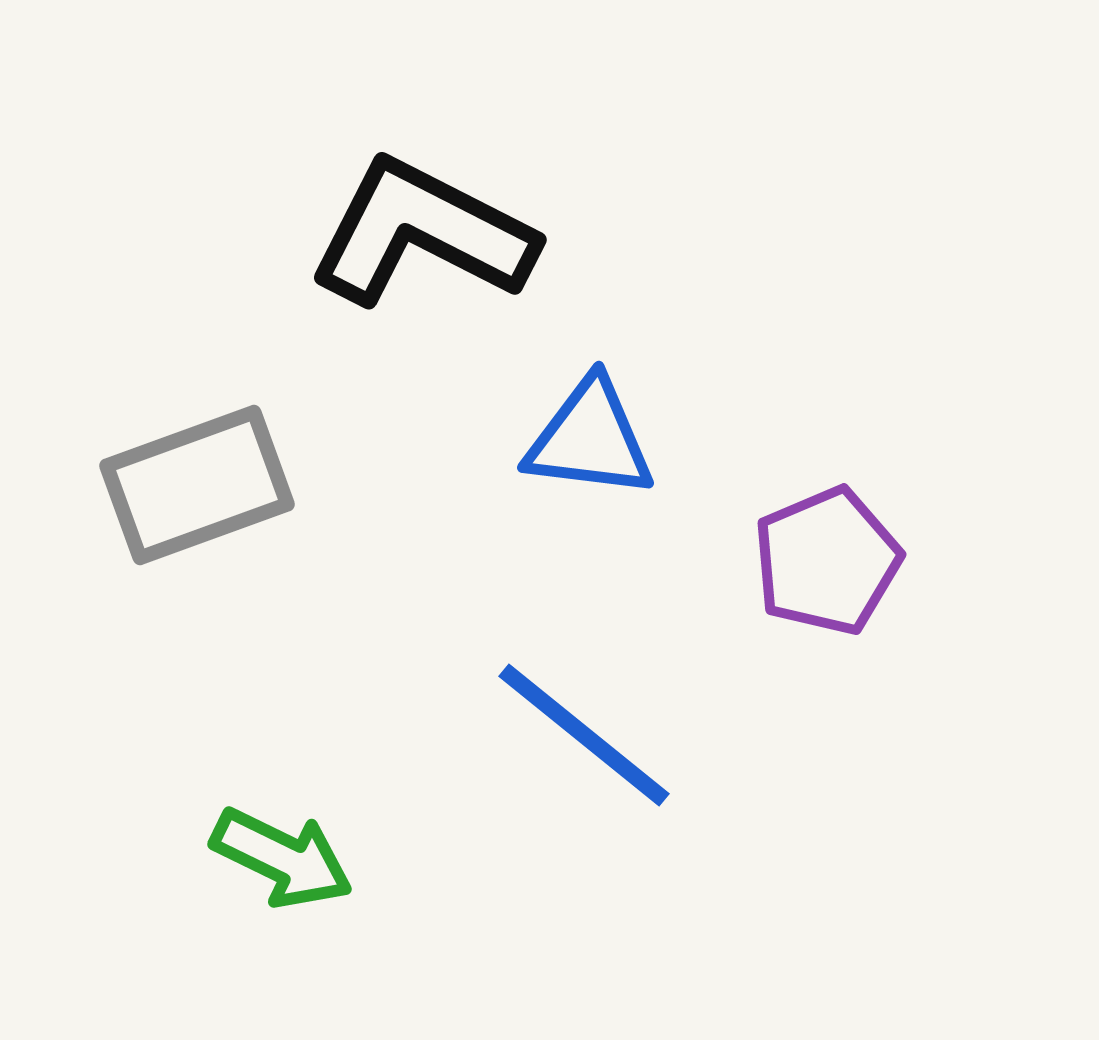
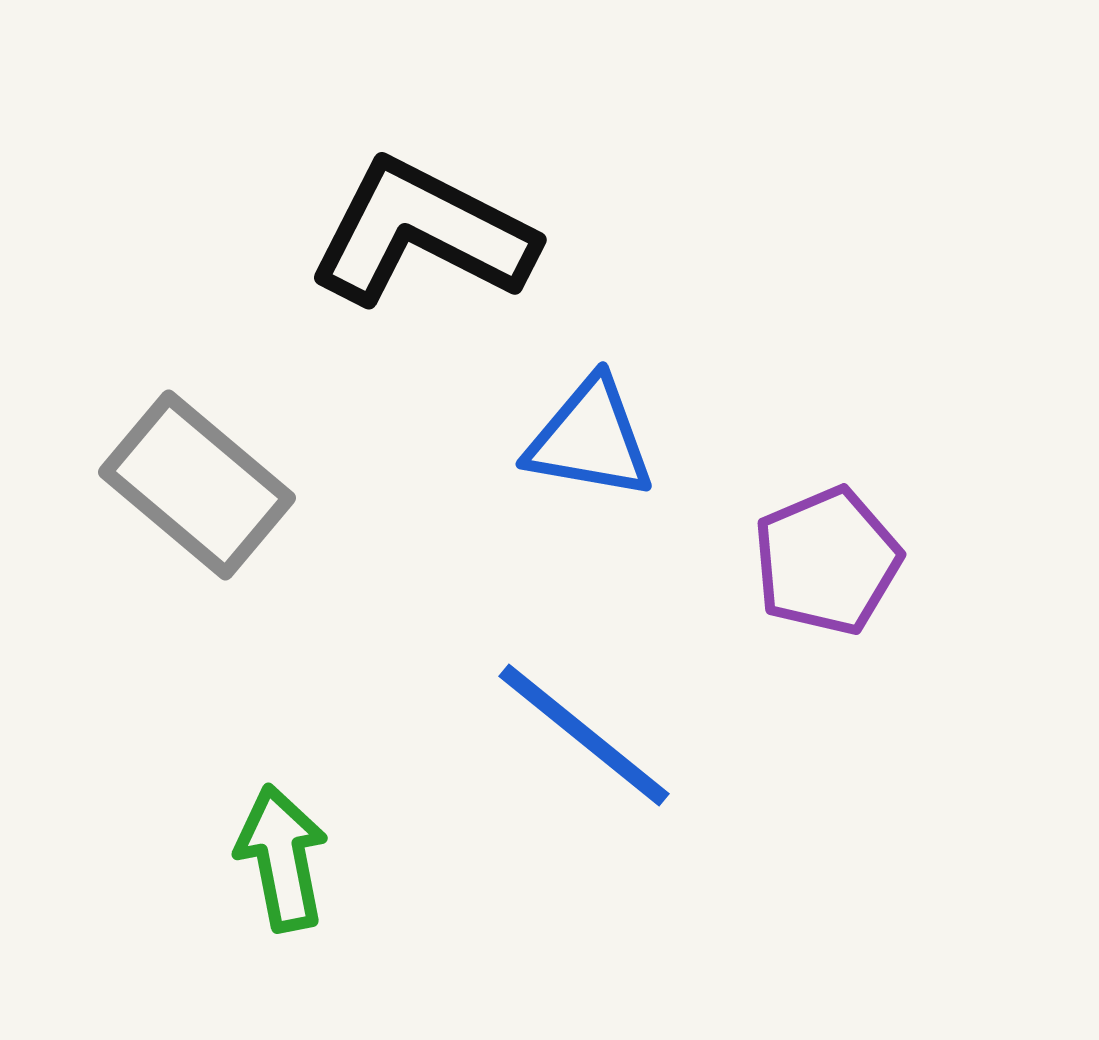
blue triangle: rotated 3 degrees clockwise
gray rectangle: rotated 60 degrees clockwise
green arrow: rotated 127 degrees counterclockwise
